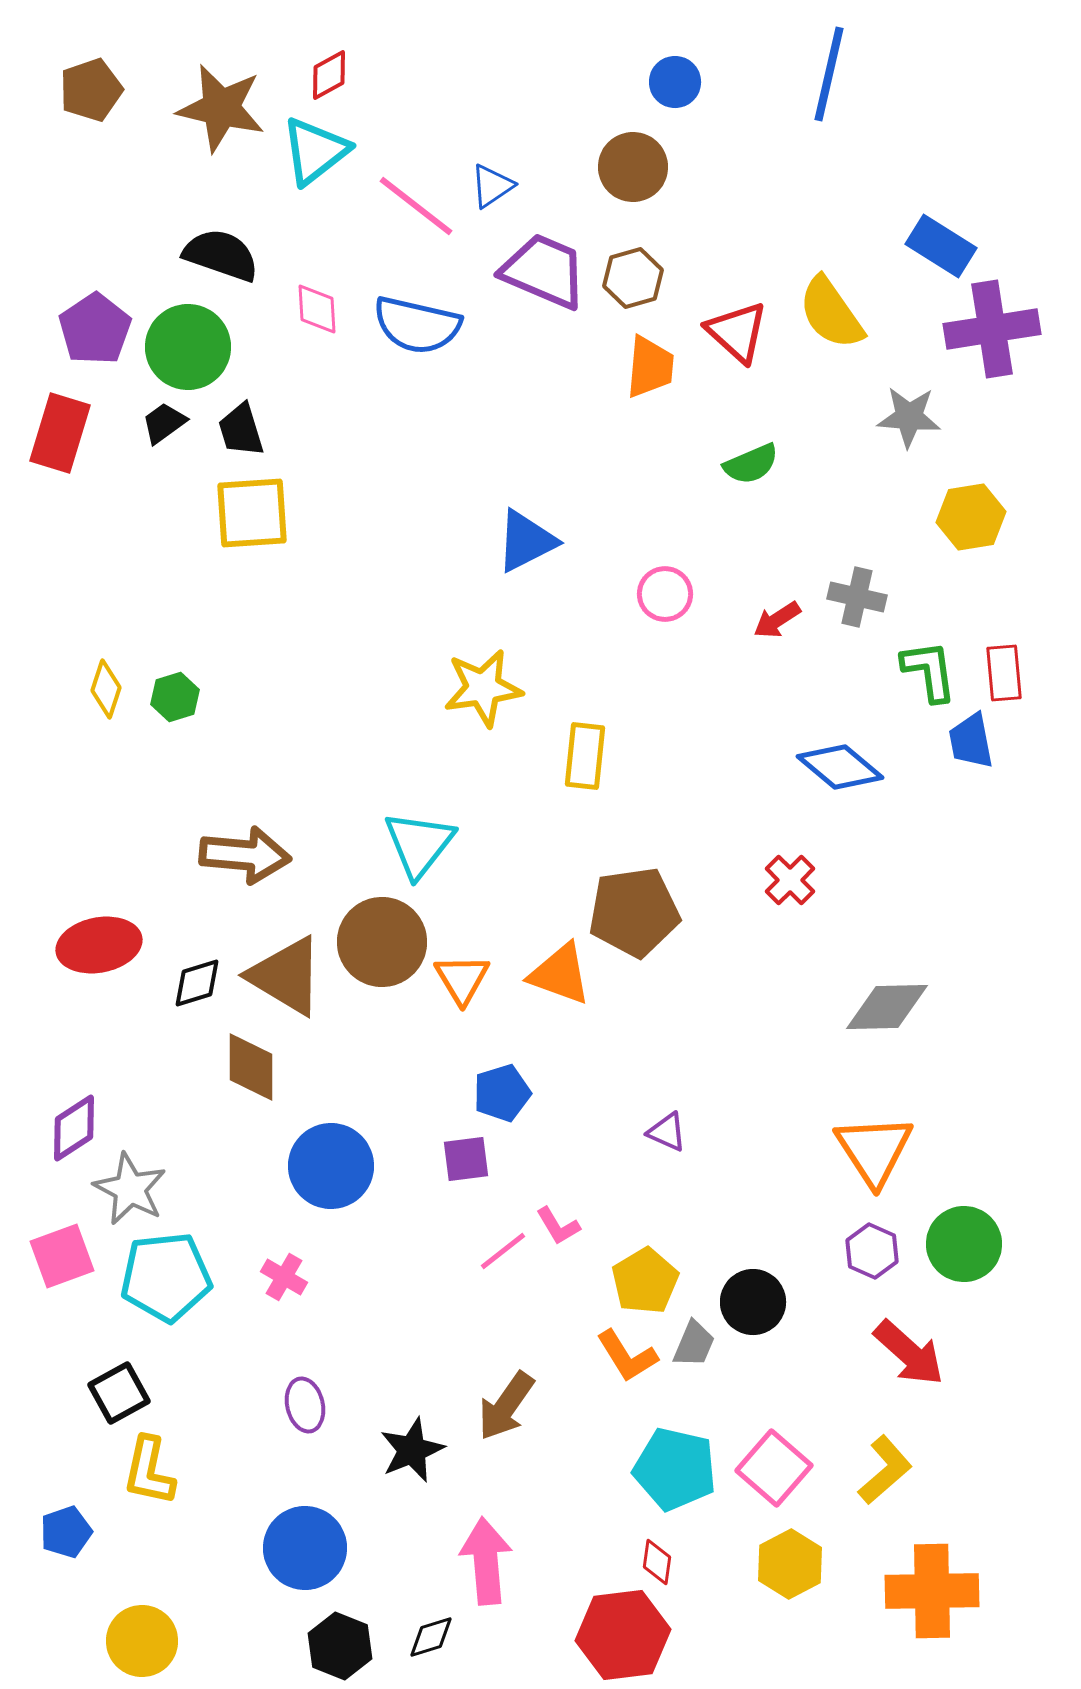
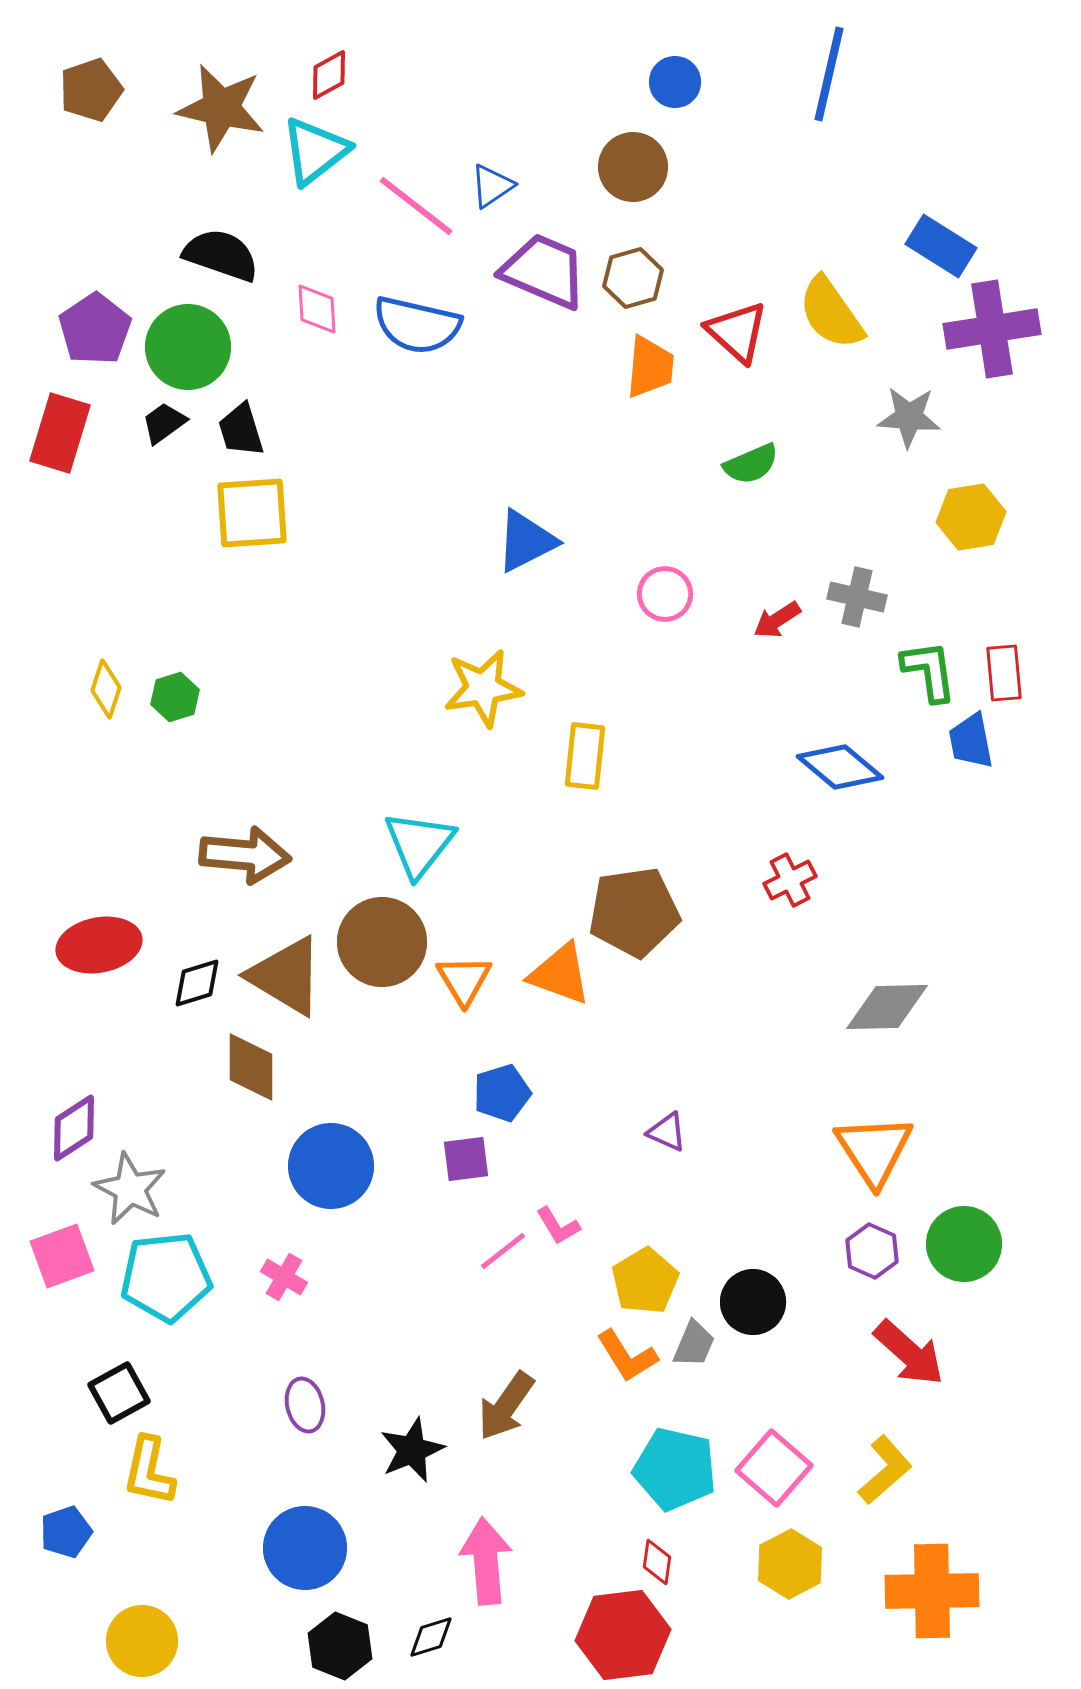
red cross at (790, 880): rotated 18 degrees clockwise
orange triangle at (462, 979): moved 2 px right, 1 px down
